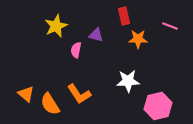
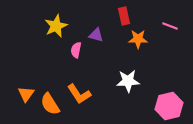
orange triangle: rotated 24 degrees clockwise
pink hexagon: moved 11 px right
